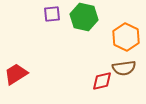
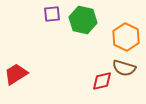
green hexagon: moved 1 px left, 3 px down
brown semicircle: rotated 25 degrees clockwise
